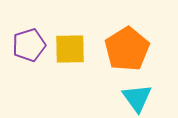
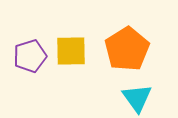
purple pentagon: moved 1 px right, 11 px down
yellow square: moved 1 px right, 2 px down
